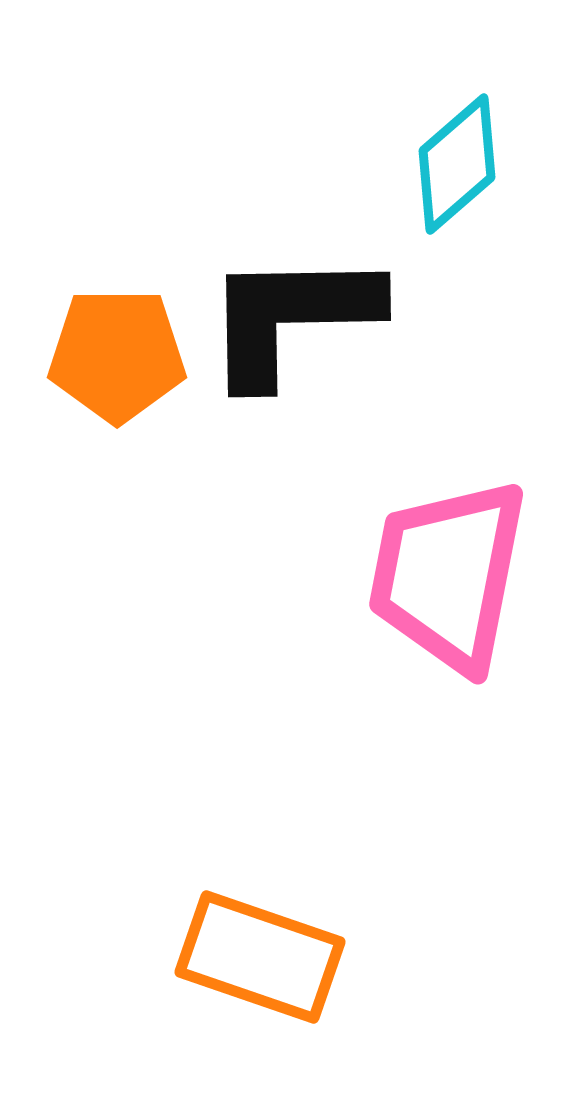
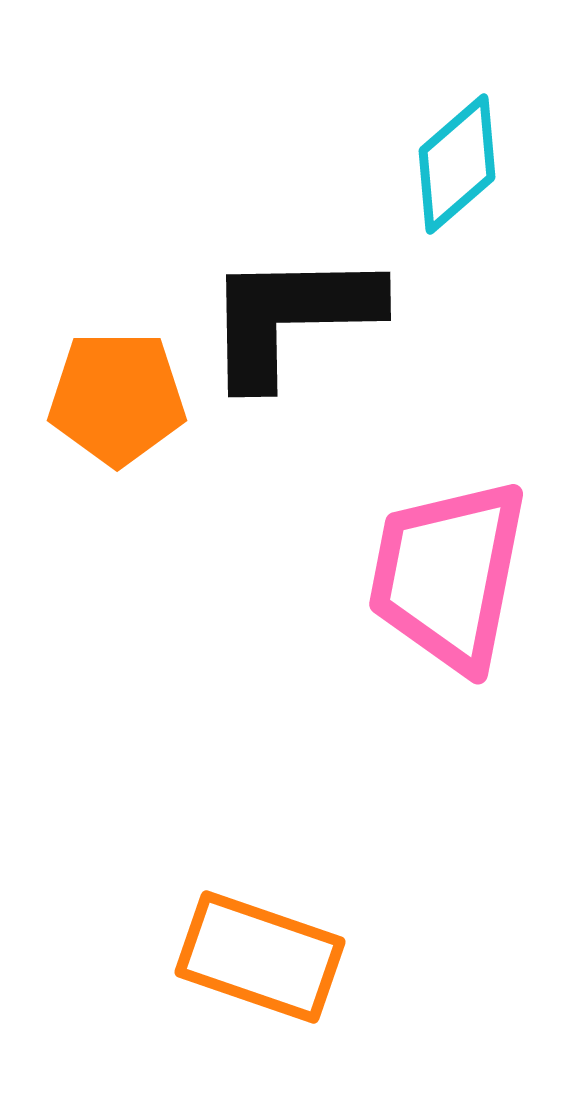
orange pentagon: moved 43 px down
